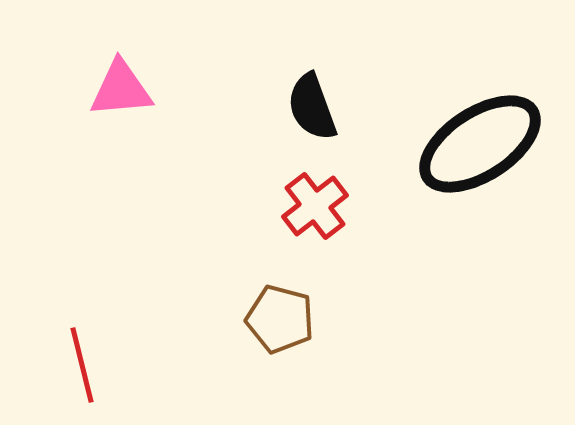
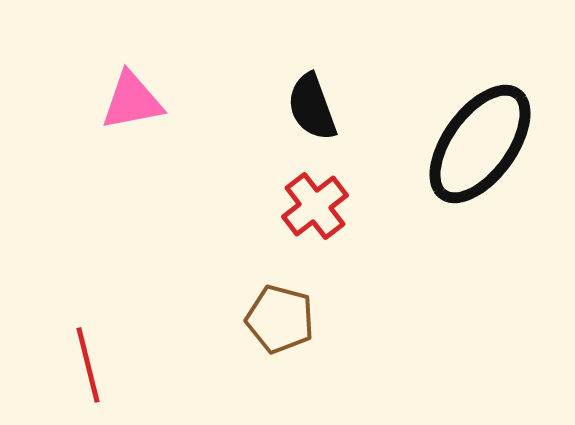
pink triangle: moved 11 px right, 12 px down; rotated 6 degrees counterclockwise
black ellipse: rotated 21 degrees counterclockwise
red line: moved 6 px right
